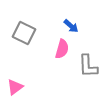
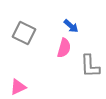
pink semicircle: moved 2 px right, 1 px up
gray L-shape: moved 2 px right
pink triangle: moved 3 px right; rotated 12 degrees clockwise
